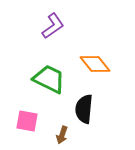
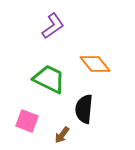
pink square: rotated 10 degrees clockwise
brown arrow: rotated 18 degrees clockwise
